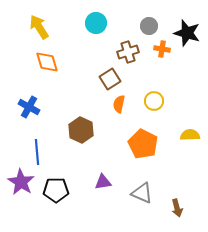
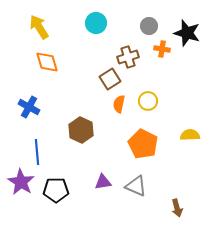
brown cross: moved 5 px down
yellow circle: moved 6 px left
gray triangle: moved 6 px left, 7 px up
